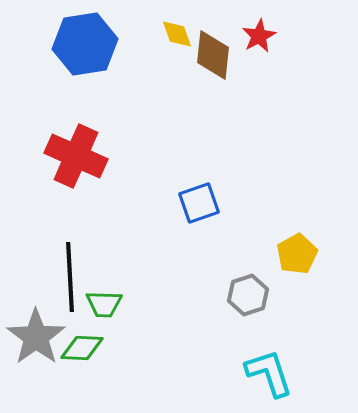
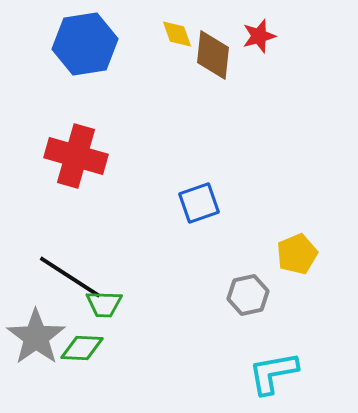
red star: rotated 12 degrees clockwise
red cross: rotated 8 degrees counterclockwise
yellow pentagon: rotated 6 degrees clockwise
black line: rotated 54 degrees counterclockwise
gray hexagon: rotated 6 degrees clockwise
cyan L-shape: moved 4 px right; rotated 82 degrees counterclockwise
